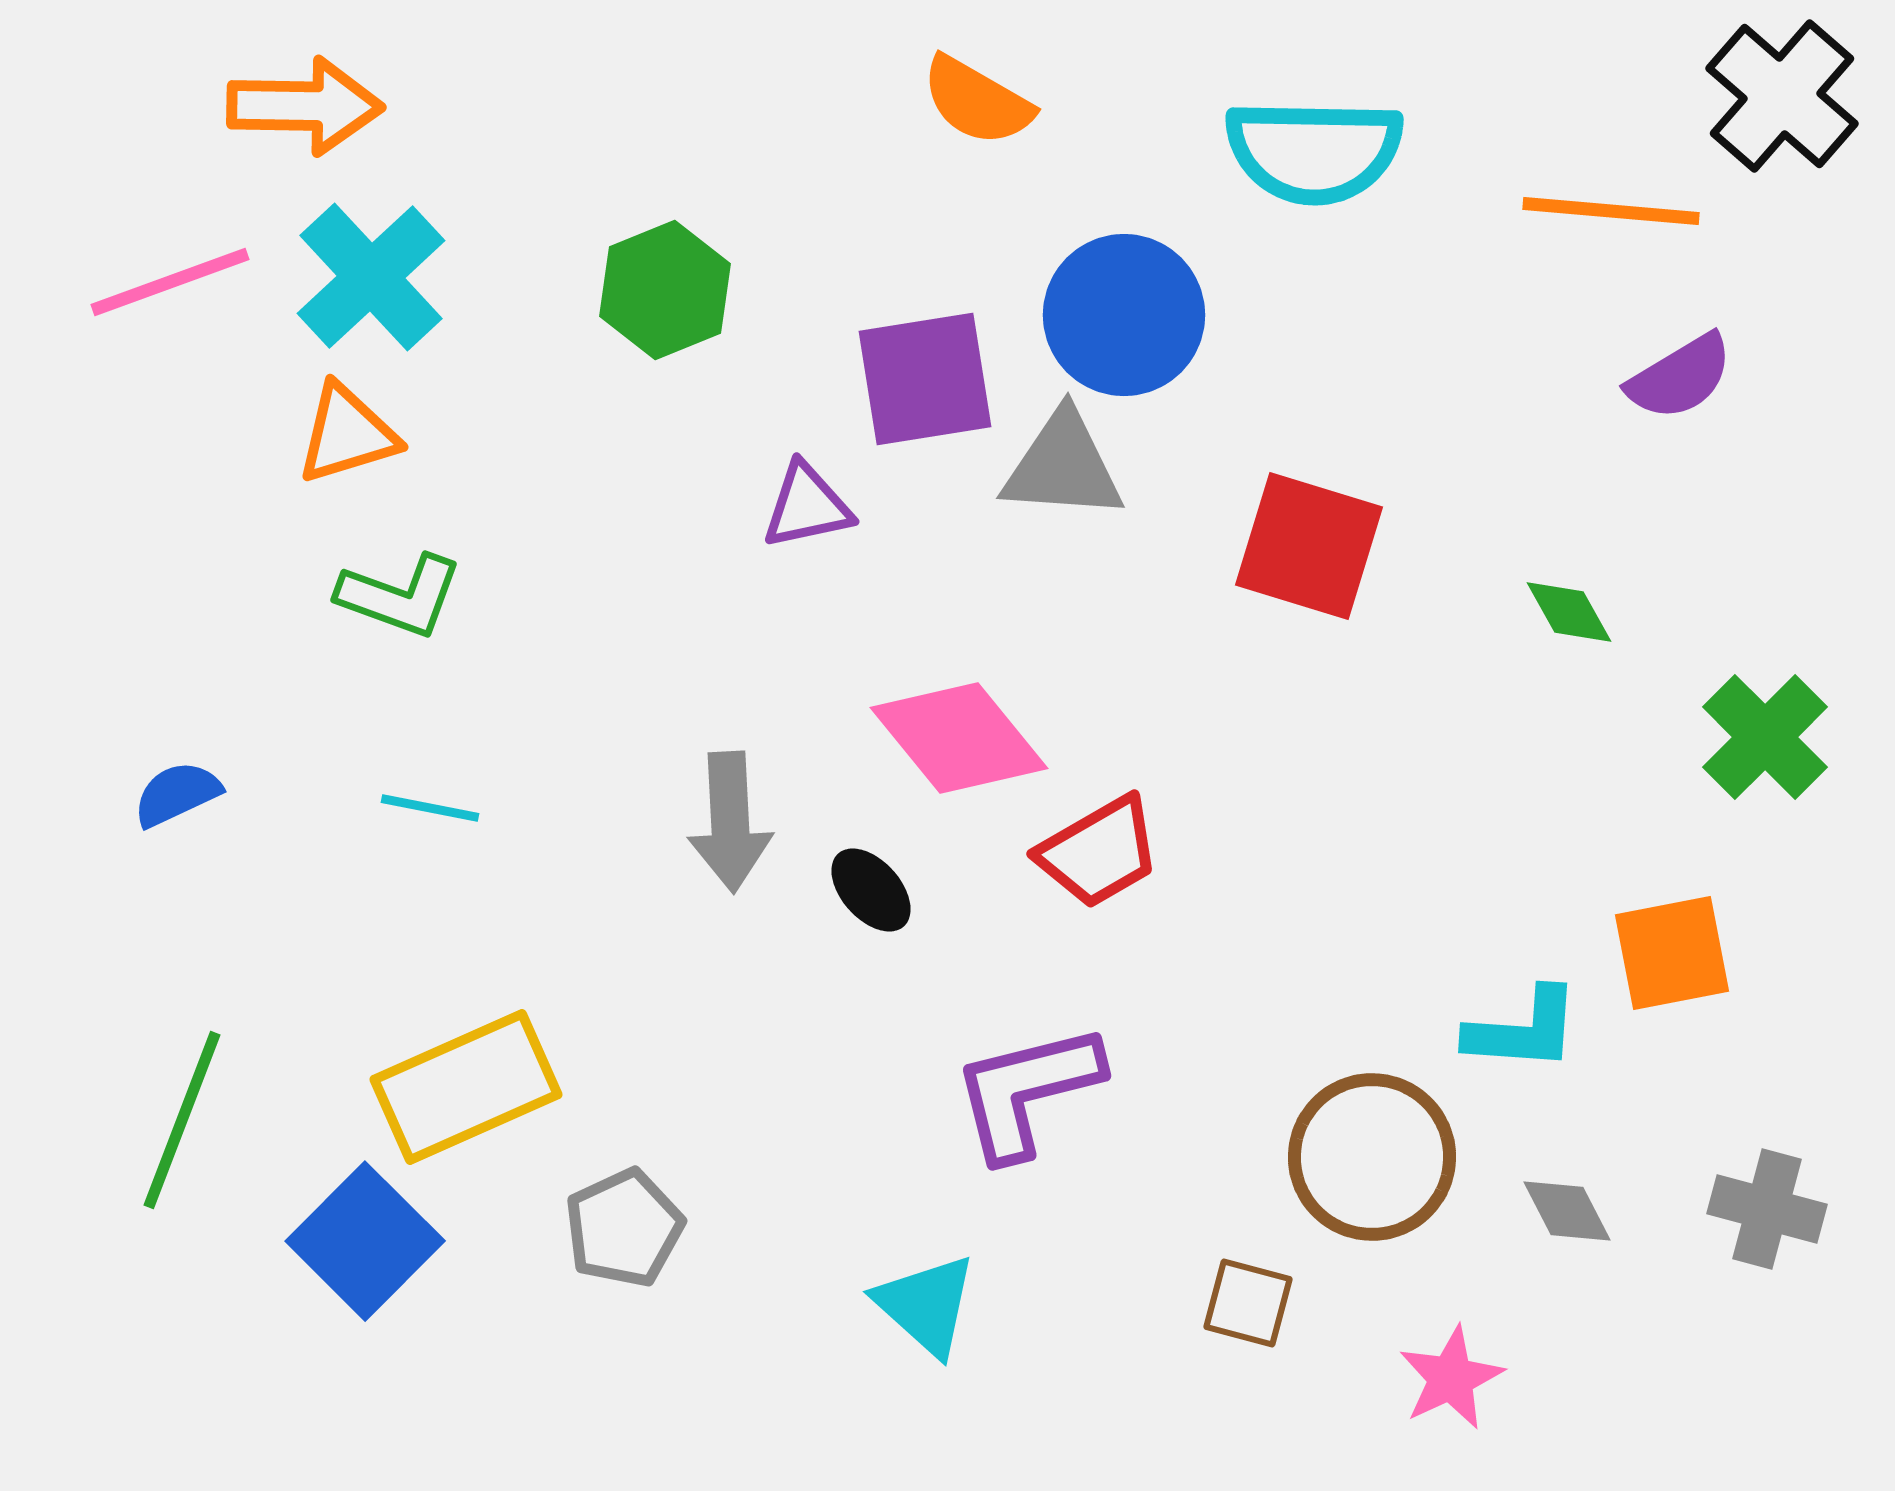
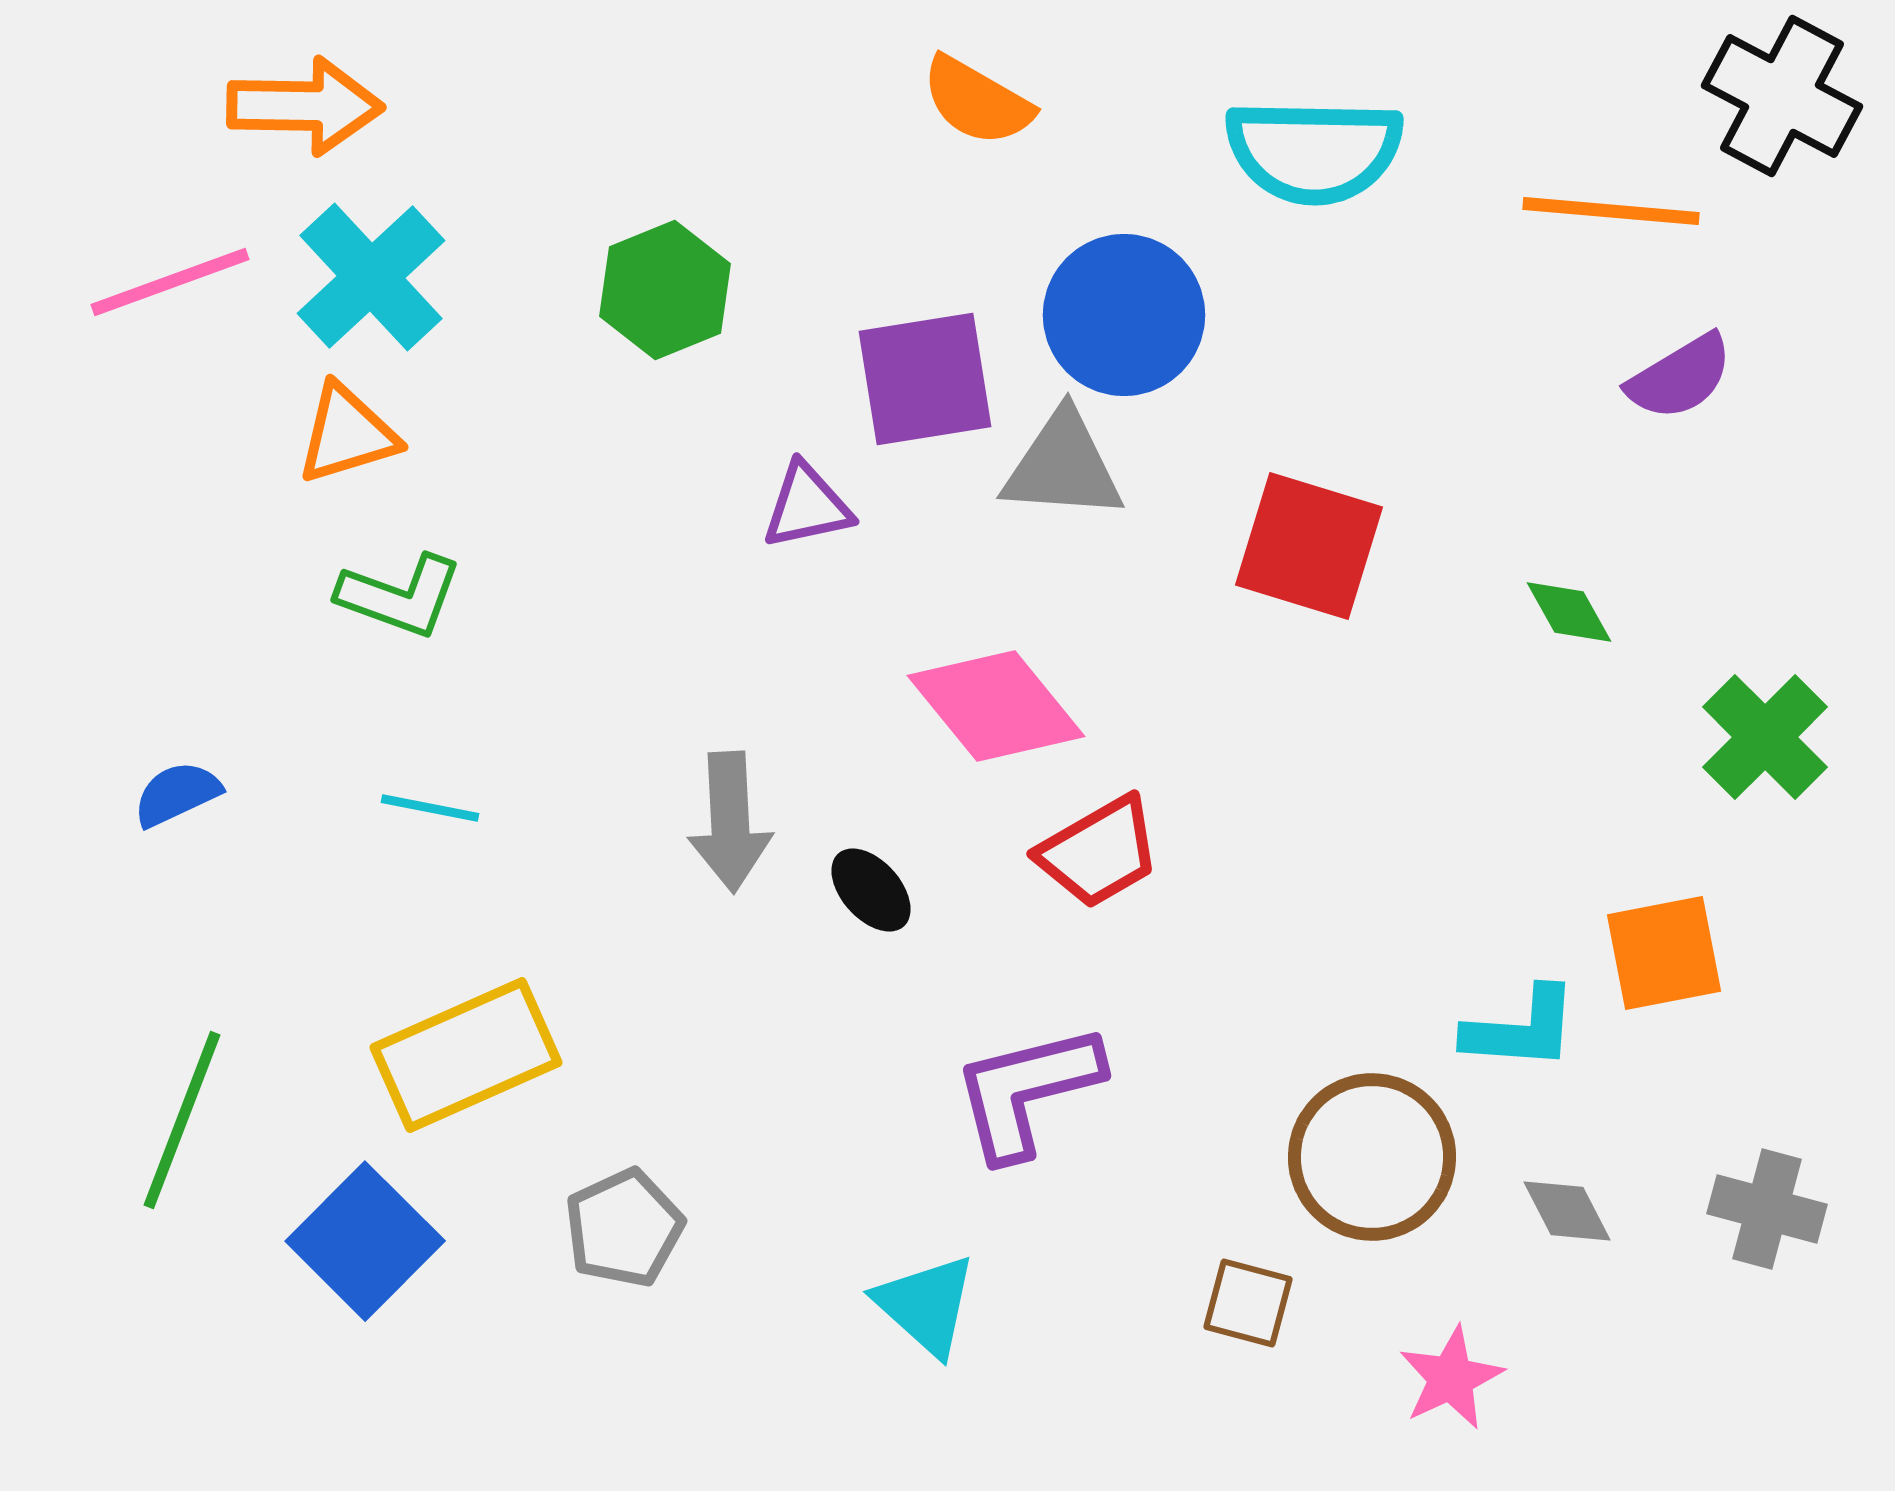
black cross: rotated 13 degrees counterclockwise
pink diamond: moved 37 px right, 32 px up
orange square: moved 8 px left
cyan L-shape: moved 2 px left, 1 px up
yellow rectangle: moved 32 px up
